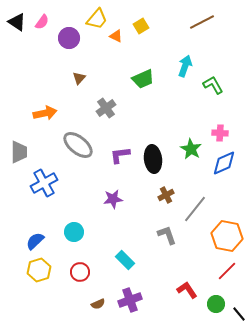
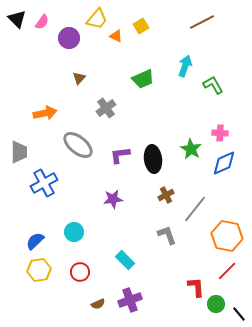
black triangle: moved 3 px up; rotated 12 degrees clockwise
yellow hexagon: rotated 10 degrees clockwise
red L-shape: moved 9 px right, 3 px up; rotated 30 degrees clockwise
